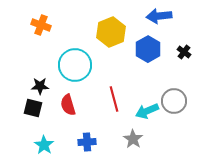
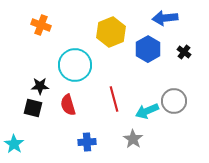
blue arrow: moved 6 px right, 2 px down
cyan star: moved 30 px left, 1 px up
